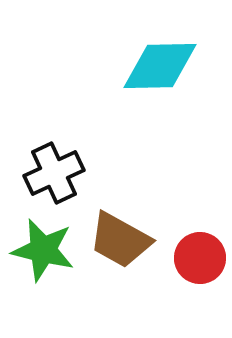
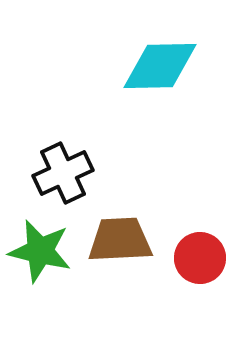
black cross: moved 9 px right
brown trapezoid: rotated 148 degrees clockwise
green star: moved 3 px left, 1 px down
